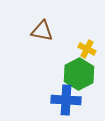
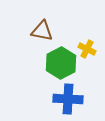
green hexagon: moved 18 px left, 11 px up
blue cross: moved 2 px right, 1 px up
